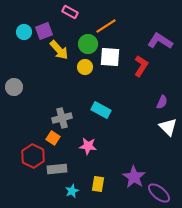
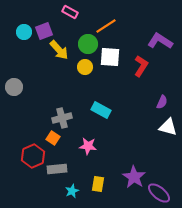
white triangle: rotated 30 degrees counterclockwise
red hexagon: rotated 10 degrees clockwise
